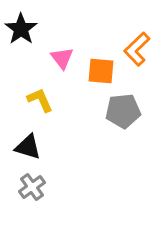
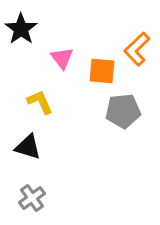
orange square: moved 1 px right
yellow L-shape: moved 2 px down
gray cross: moved 11 px down
